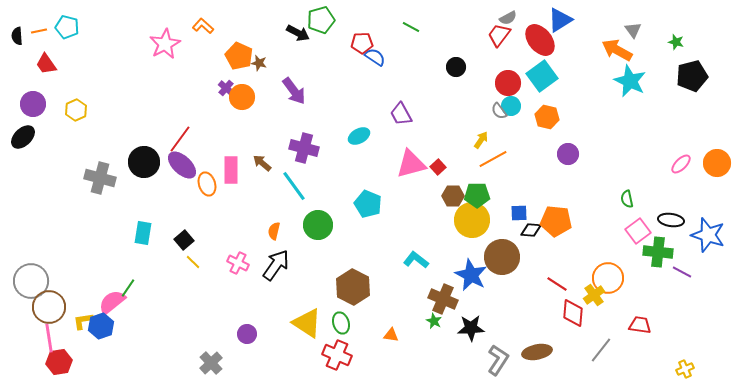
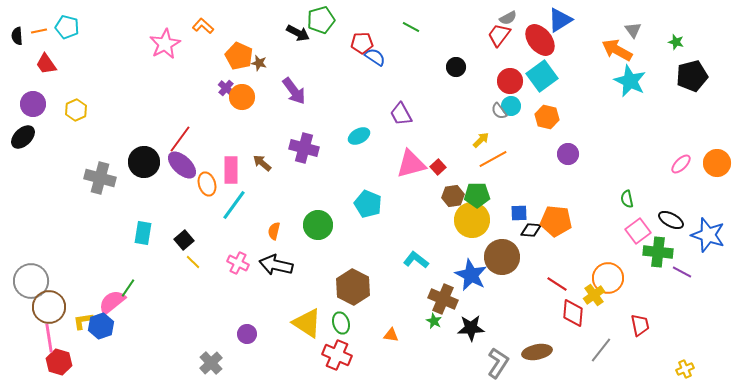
red circle at (508, 83): moved 2 px right, 2 px up
yellow arrow at (481, 140): rotated 12 degrees clockwise
cyan line at (294, 186): moved 60 px left, 19 px down; rotated 72 degrees clockwise
brown hexagon at (453, 196): rotated 10 degrees counterclockwise
black ellipse at (671, 220): rotated 20 degrees clockwise
black arrow at (276, 265): rotated 112 degrees counterclockwise
red trapezoid at (640, 325): rotated 70 degrees clockwise
gray L-shape at (498, 360): moved 3 px down
red hexagon at (59, 362): rotated 25 degrees clockwise
